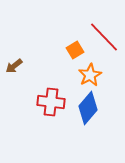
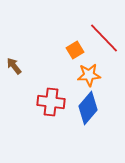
red line: moved 1 px down
brown arrow: rotated 90 degrees clockwise
orange star: moved 1 px left; rotated 25 degrees clockwise
